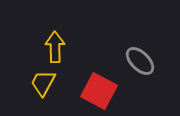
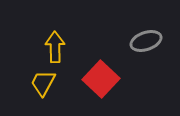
gray ellipse: moved 6 px right, 20 px up; rotated 64 degrees counterclockwise
red square: moved 2 px right, 12 px up; rotated 15 degrees clockwise
